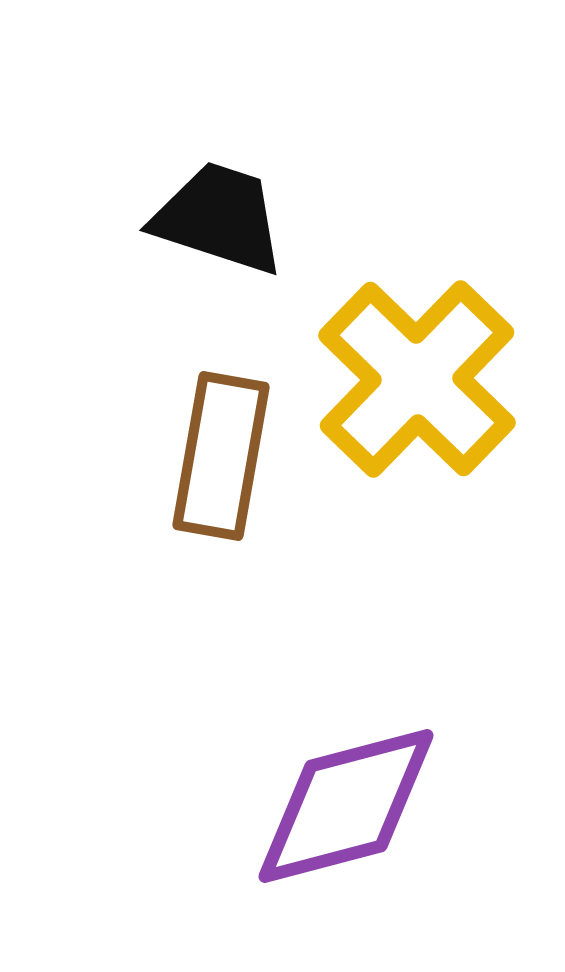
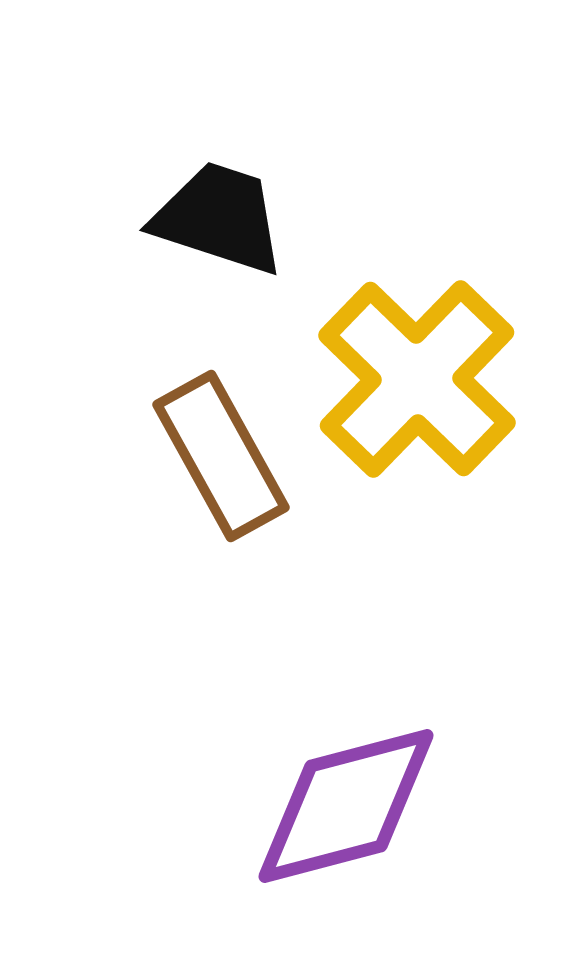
brown rectangle: rotated 39 degrees counterclockwise
